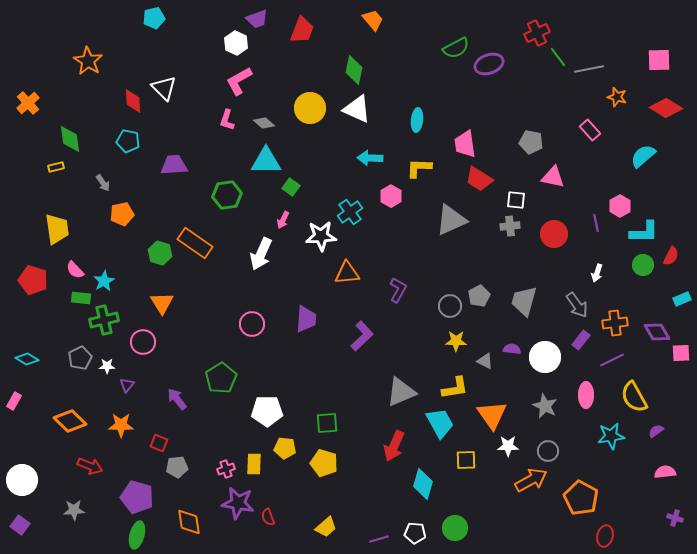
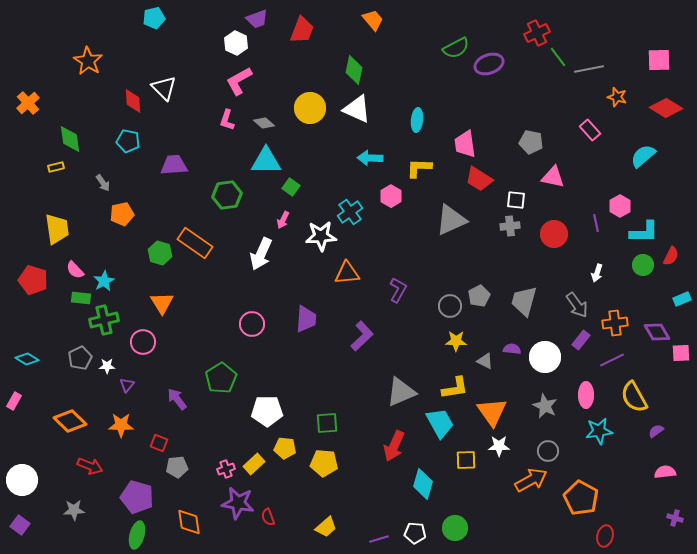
orange triangle at (492, 415): moved 3 px up
cyan star at (611, 436): moved 12 px left, 5 px up
white star at (508, 446): moved 9 px left
yellow pentagon at (324, 463): rotated 12 degrees counterclockwise
yellow rectangle at (254, 464): rotated 45 degrees clockwise
